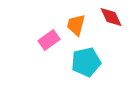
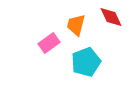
pink rectangle: moved 3 px down
cyan pentagon: rotated 8 degrees counterclockwise
